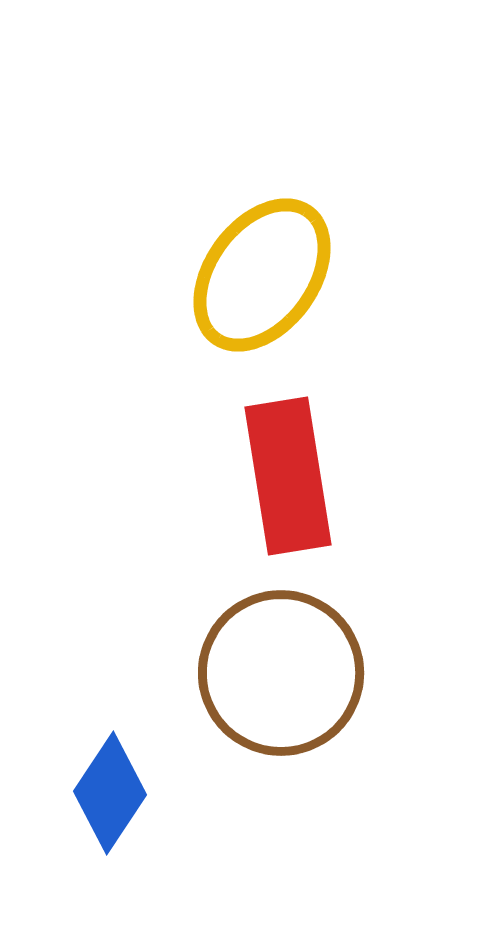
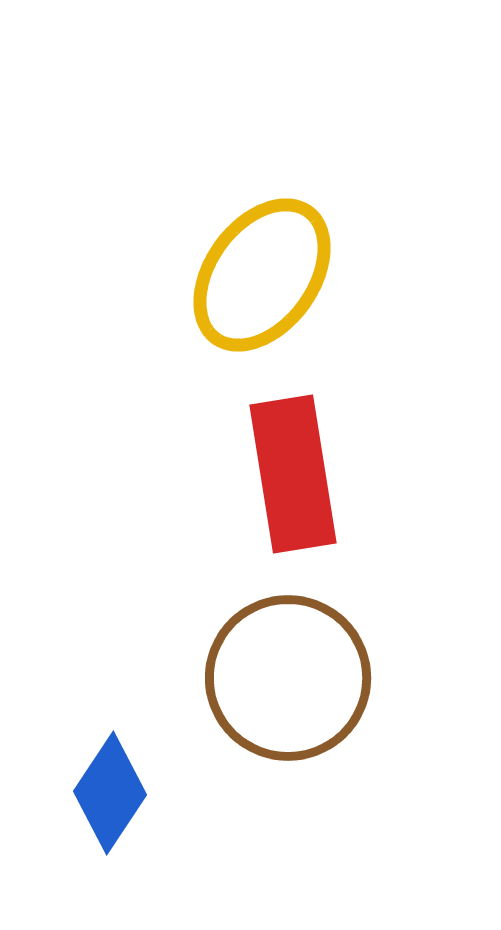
red rectangle: moved 5 px right, 2 px up
brown circle: moved 7 px right, 5 px down
